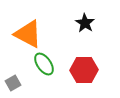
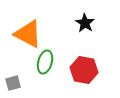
green ellipse: moved 1 px right, 2 px up; rotated 50 degrees clockwise
red hexagon: rotated 12 degrees clockwise
gray square: rotated 14 degrees clockwise
